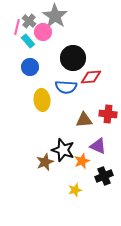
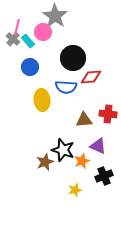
gray cross: moved 16 px left, 18 px down
